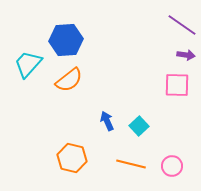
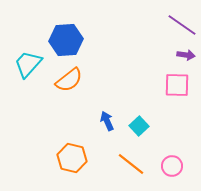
orange line: rotated 24 degrees clockwise
